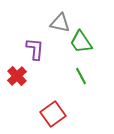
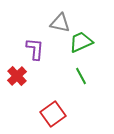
green trapezoid: rotated 100 degrees clockwise
